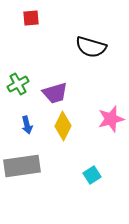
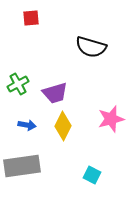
blue arrow: rotated 66 degrees counterclockwise
cyan square: rotated 30 degrees counterclockwise
